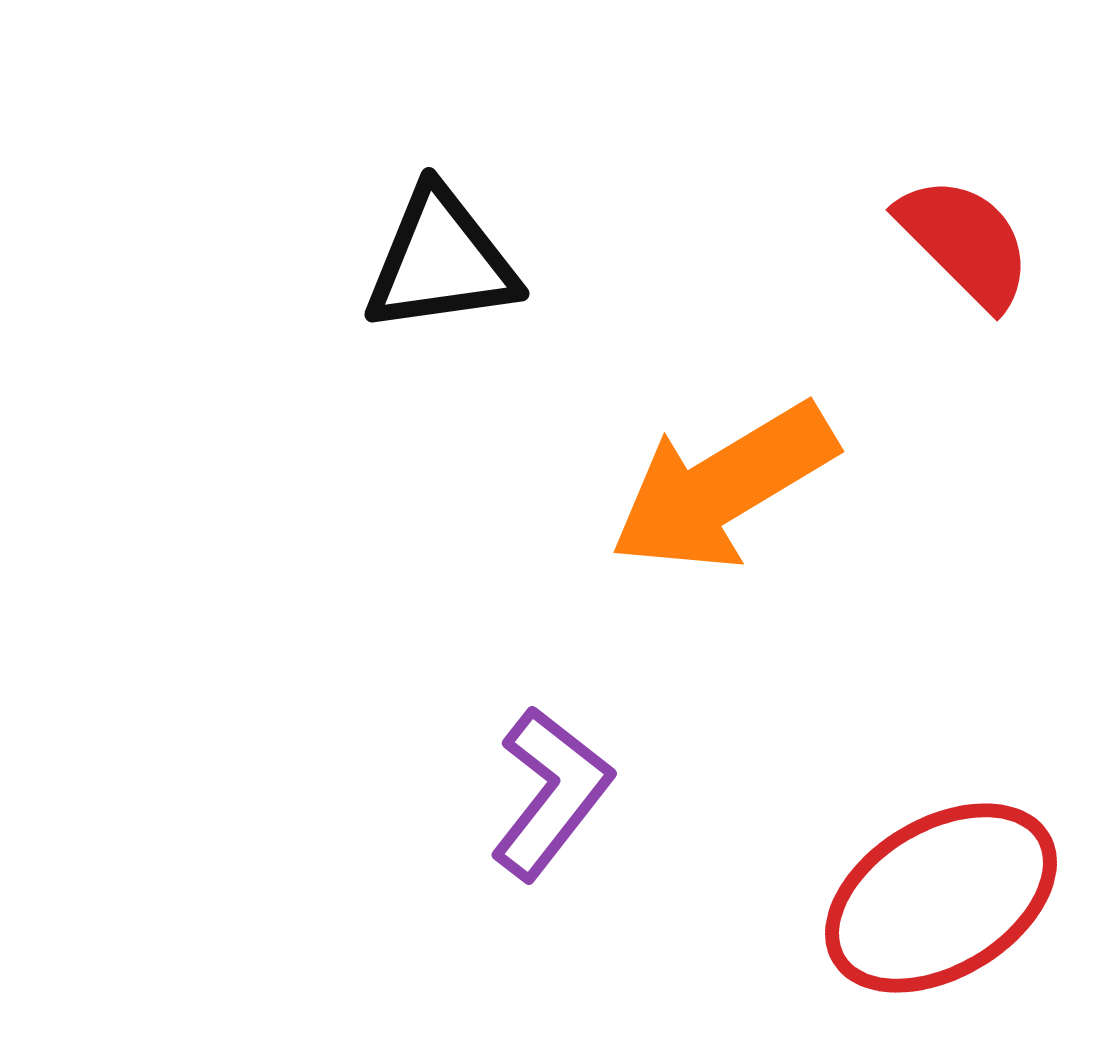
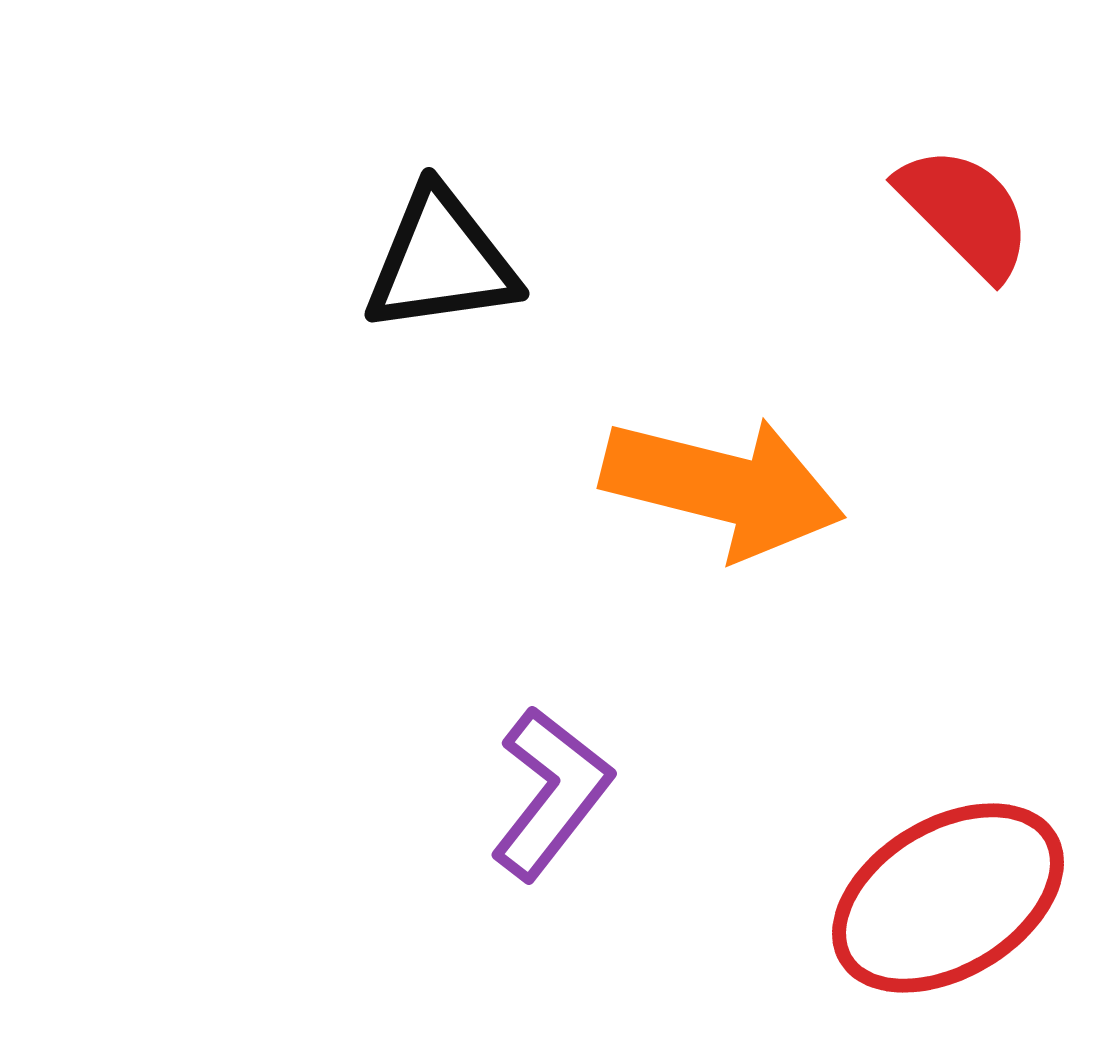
red semicircle: moved 30 px up
orange arrow: rotated 135 degrees counterclockwise
red ellipse: moved 7 px right
